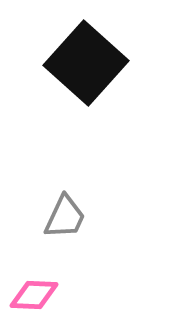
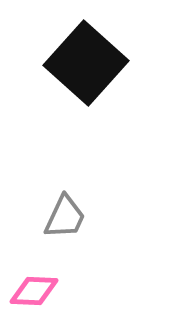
pink diamond: moved 4 px up
